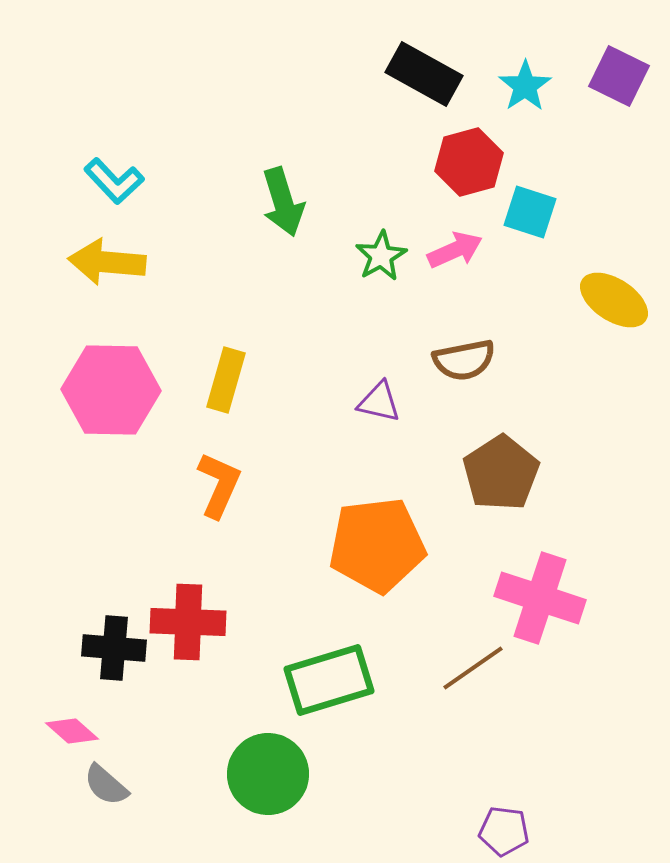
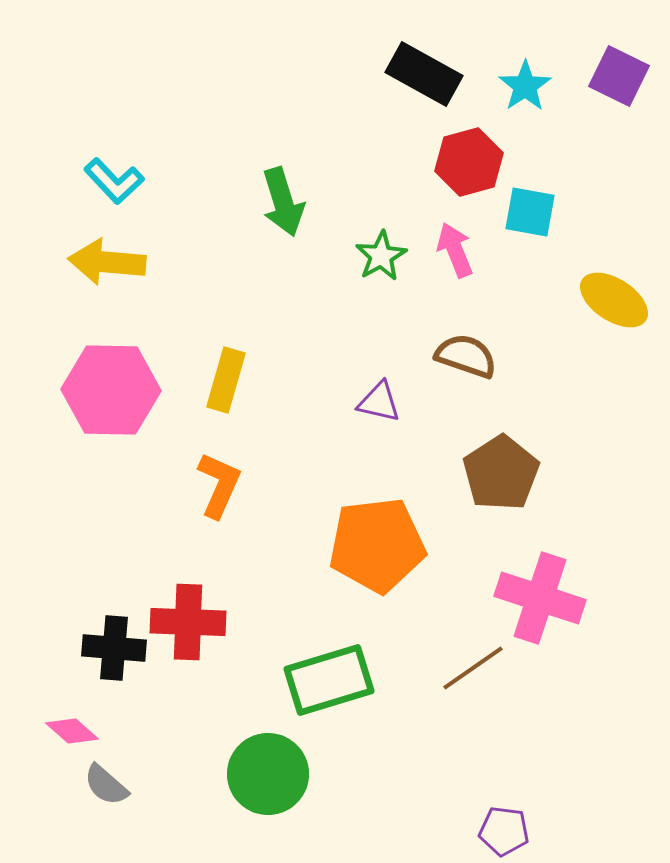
cyan square: rotated 8 degrees counterclockwise
pink arrow: rotated 88 degrees counterclockwise
brown semicircle: moved 2 px right, 4 px up; rotated 150 degrees counterclockwise
